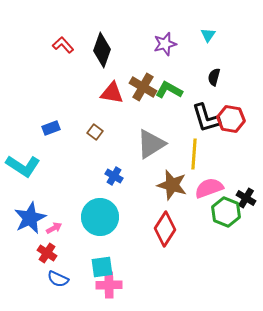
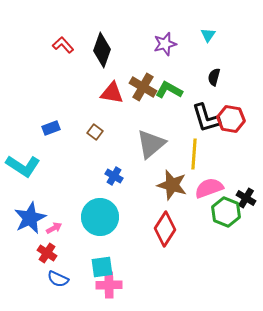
gray triangle: rotated 8 degrees counterclockwise
